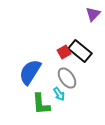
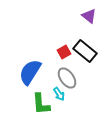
purple triangle: moved 4 px left, 2 px down; rotated 35 degrees counterclockwise
black rectangle: moved 5 px right
